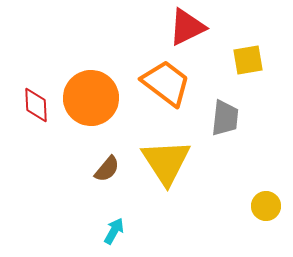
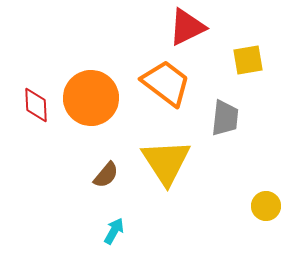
brown semicircle: moved 1 px left, 6 px down
